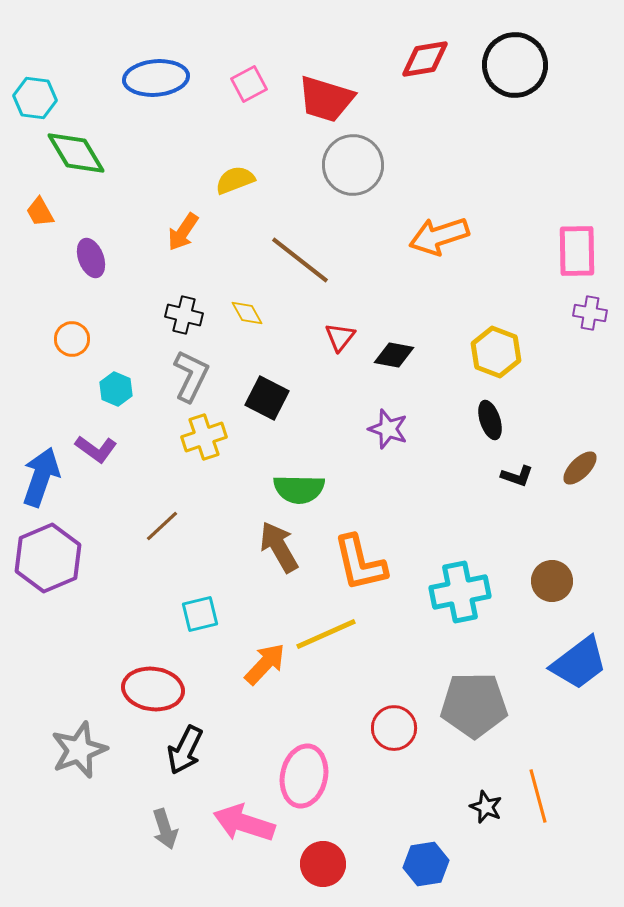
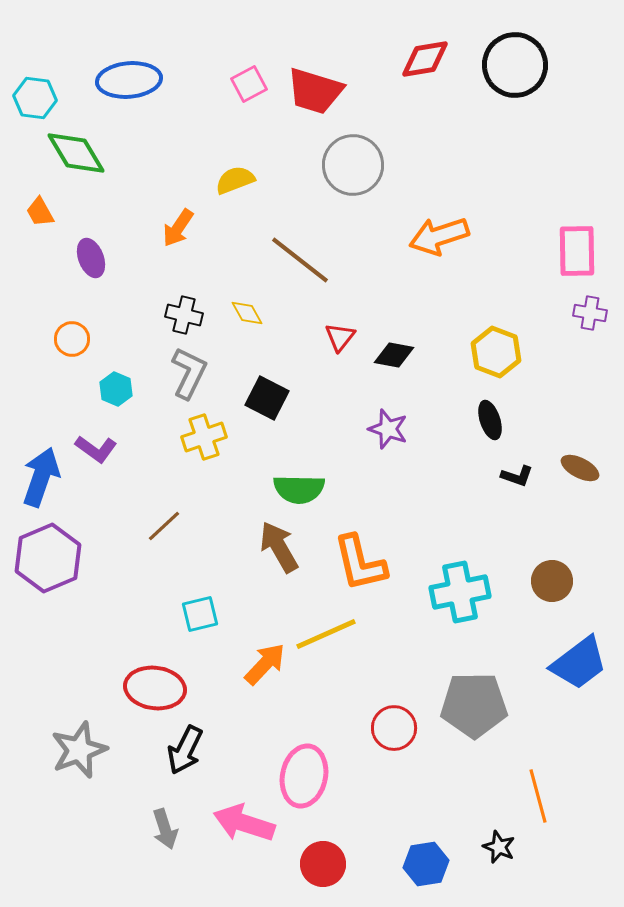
blue ellipse at (156, 78): moved 27 px left, 2 px down
red trapezoid at (326, 99): moved 11 px left, 8 px up
orange arrow at (183, 232): moved 5 px left, 4 px up
gray L-shape at (191, 376): moved 2 px left, 3 px up
brown ellipse at (580, 468): rotated 72 degrees clockwise
brown line at (162, 526): moved 2 px right
red ellipse at (153, 689): moved 2 px right, 1 px up
black star at (486, 807): moved 13 px right, 40 px down
